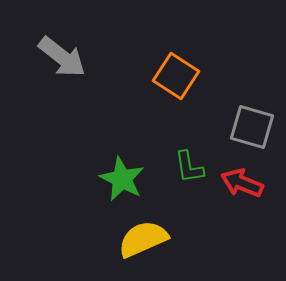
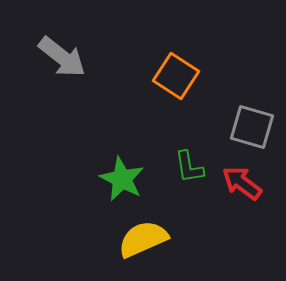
red arrow: rotated 15 degrees clockwise
